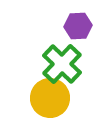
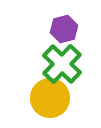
purple hexagon: moved 14 px left, 3 px down; rotated 12 degrees counterclockwise
